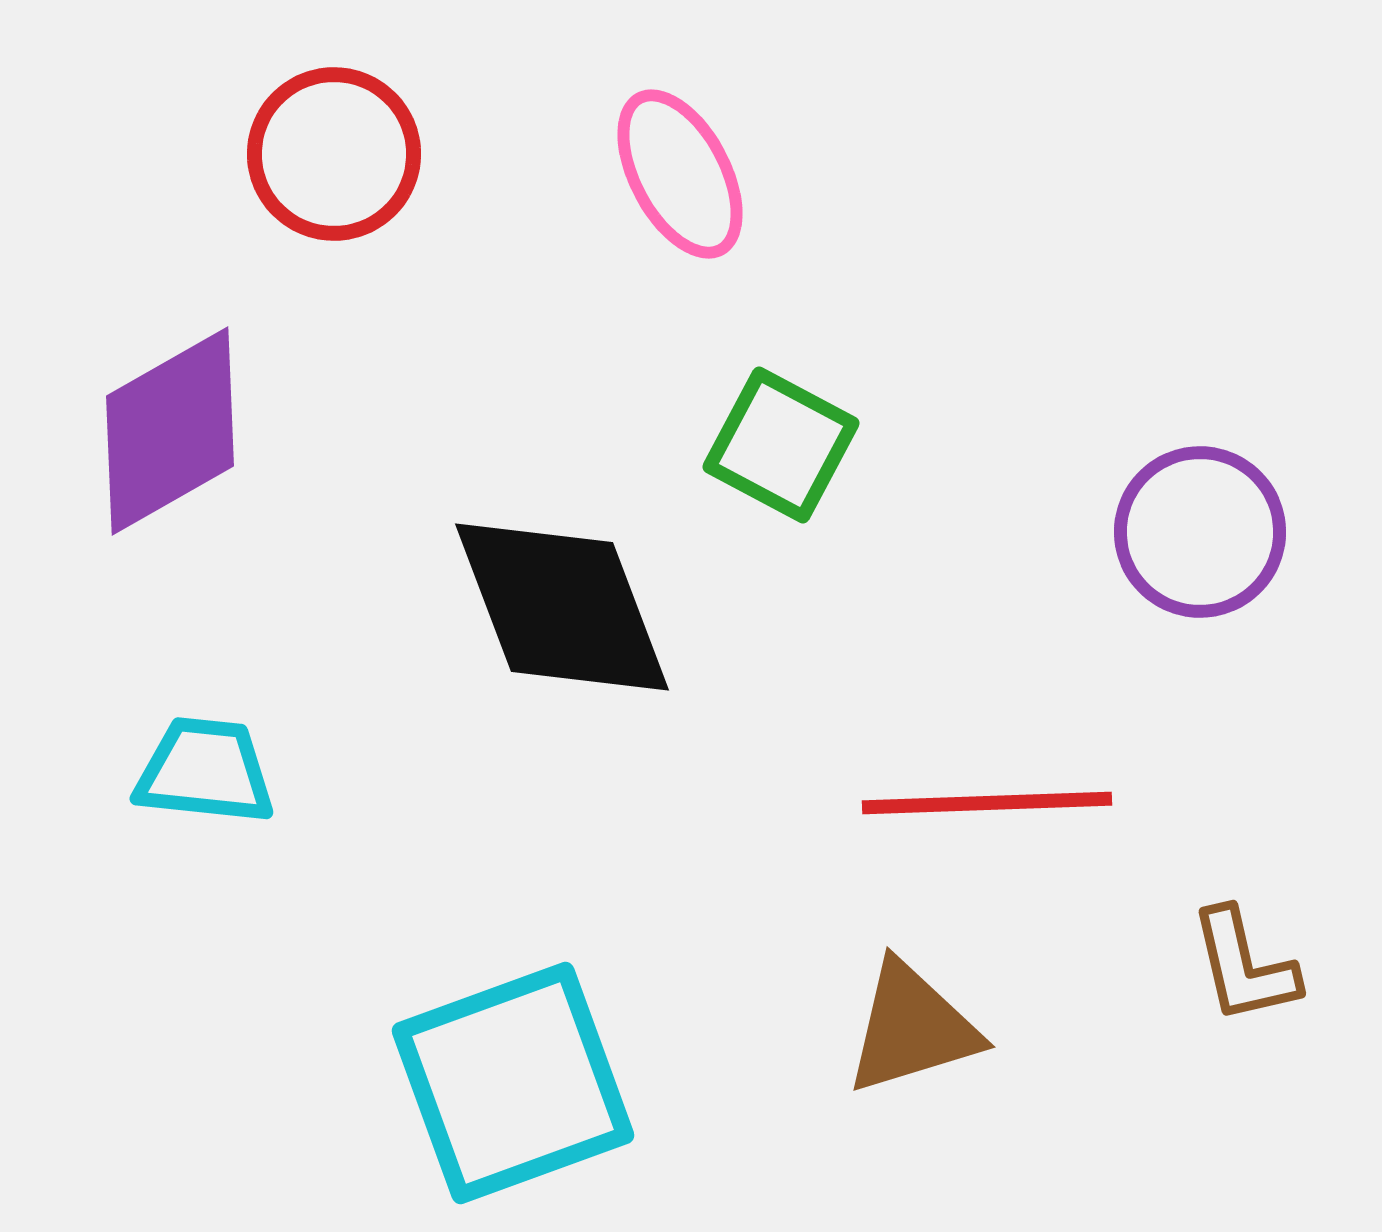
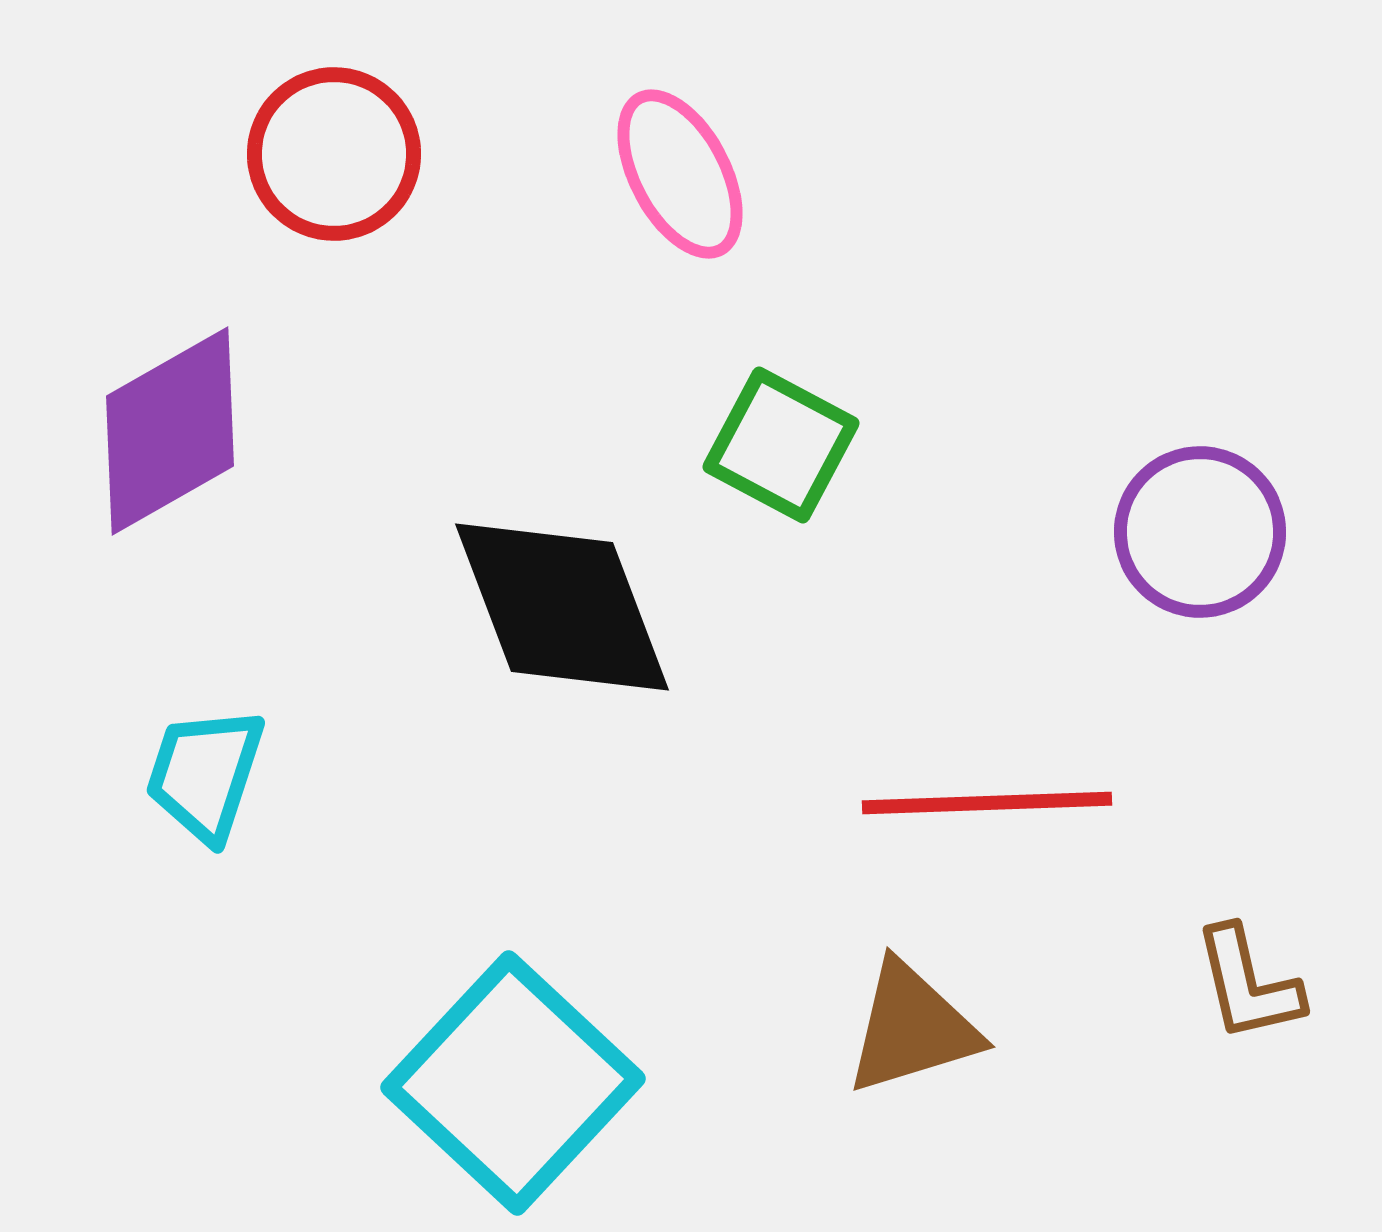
cyan trapezoid: moved 3 px down; rotated 78 degrees counterclockwise
brown L-shape: moved 4 px right, 18 px down
cyan square: rotated 27 degrees counterclockwise
